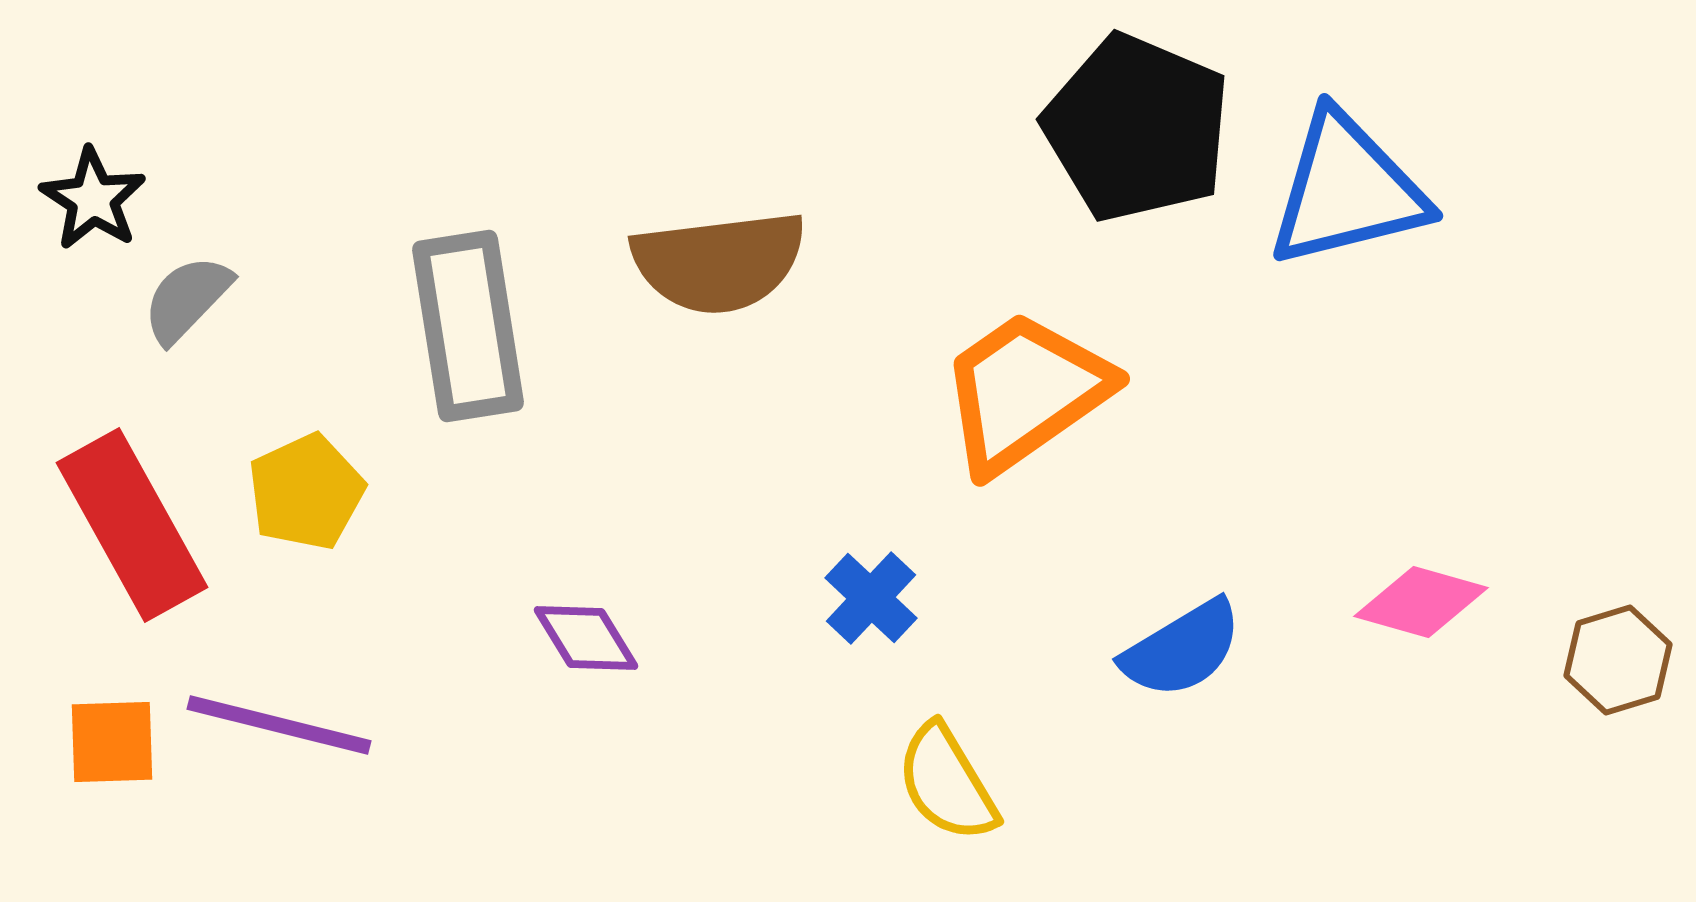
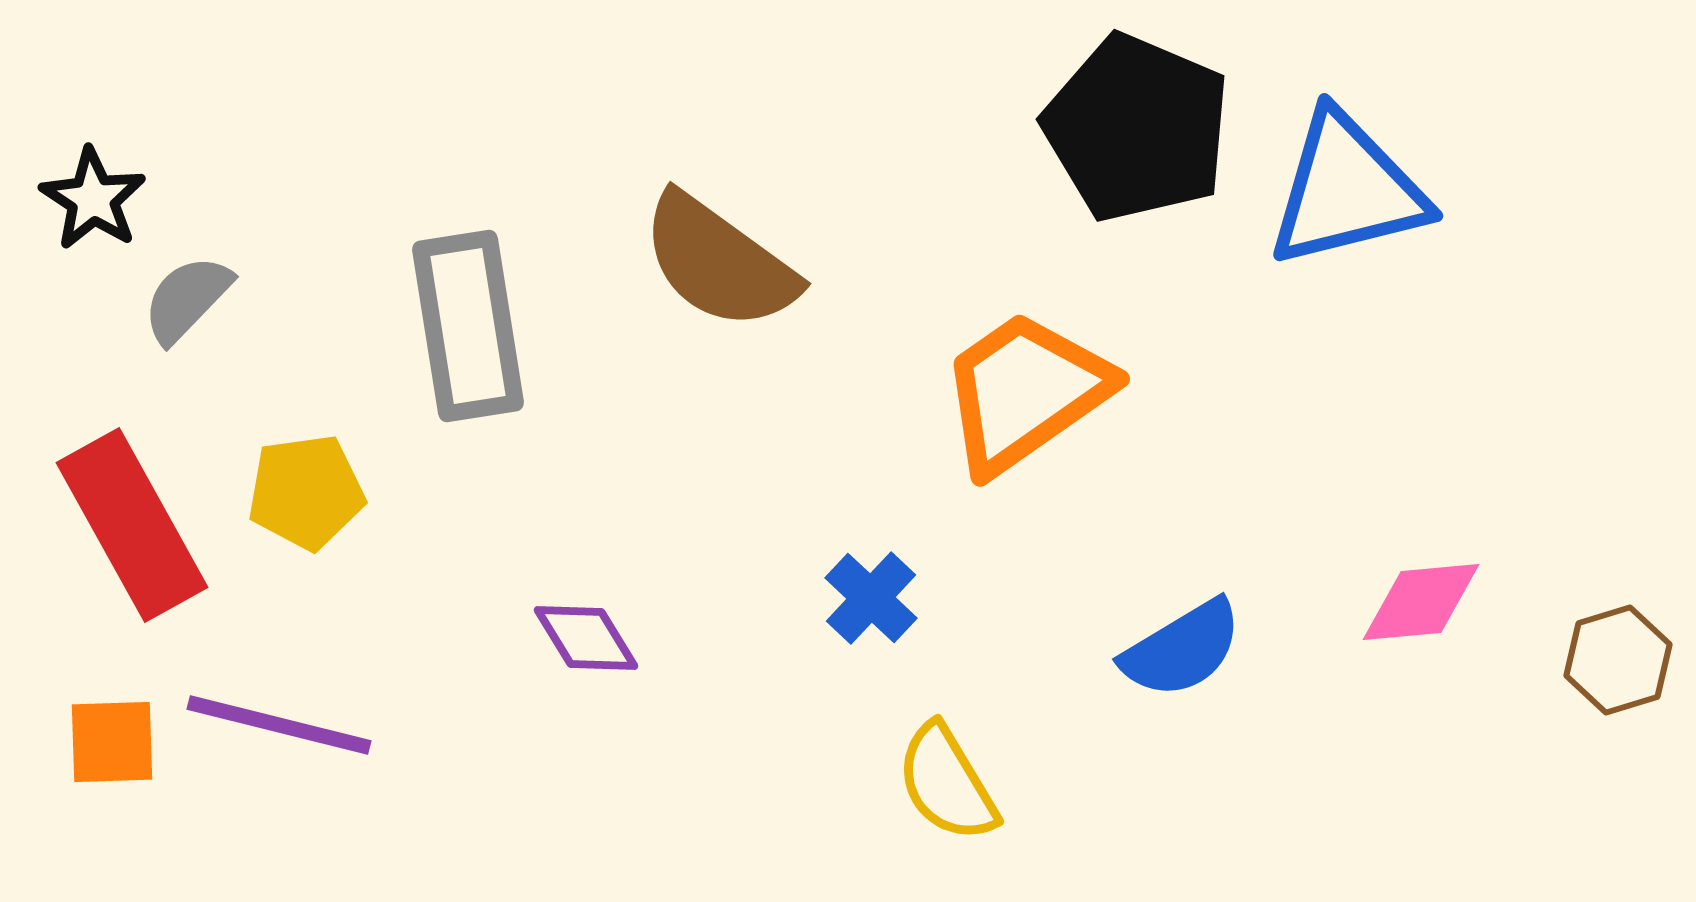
brown semicircle: rotated 43 degrees clockwise
yellow pentagon: rotated 17 degrees clockwise
pink diamond: rotated 21 degrees counterclockwise
